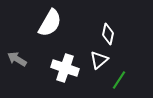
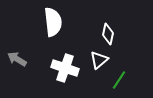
white semicircle: moved 3 px right, 1 px up; rotated 36 degrees counterclockwise
